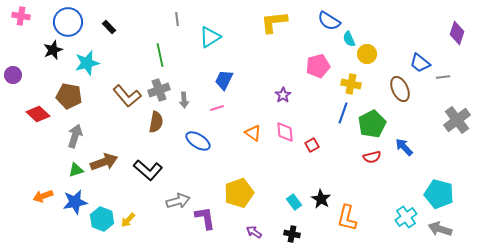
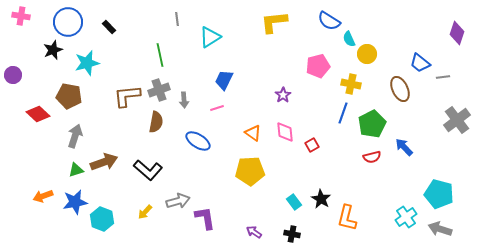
brown L-shape at (127, 96): rotated 124 degrees clockwise
yellow pentagon at (239, 193): moved 11 px right, 22 px up; rotated 16 degrees clockwise
yellow arrow at (128, 220): moved 17 px right, 8 px up
